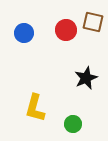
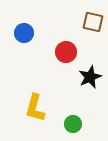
red circle: moved 22 px down
black star: moved 4 px right, 1 px up
